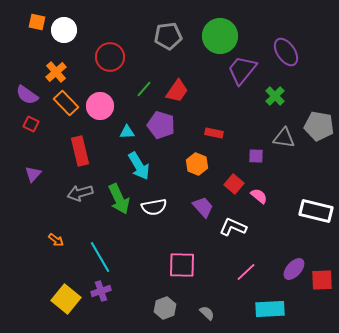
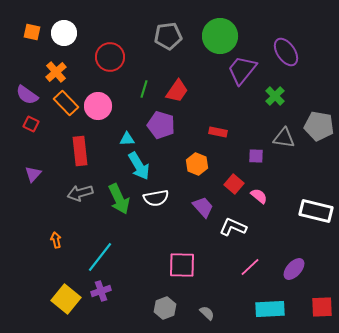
orange square at (37, 22): moved 5 px left, 10 px down
white circle at (64, 30): moved 3 px down
green line at (144, 89): rotated 24 degrees counterclockwise
pink circle at (100, 106): moved 2 px left
cyan triangle at (127, 132): moved 7 px down
red rectangle at (214, 133): moved 4 px right, 1 px up
red rectangle at (80, 151): rotated 8 degrees clockwise
white semicircle at (154, 207): moved 2 px right, 9 px up
orange arrow at (56, 240): rotated 140 degrees counterclockwise
cyan line at (100, 257): rotated 68 degrees clockwise
pink line at (246, 272): moved 4 px right, 5 px up
red square at (322, 280): moved 27 px down
